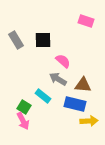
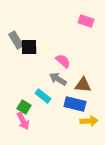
black square: moved 14 px left, 7 px down
